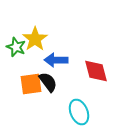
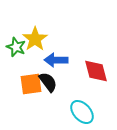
cyan ellipse: moved 3 px right; rotated 20 degrees counterclockwise
